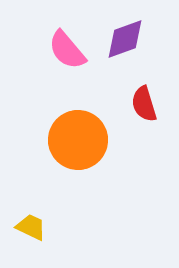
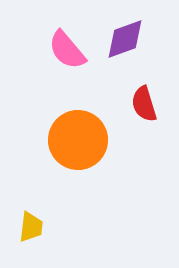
yellow trapezoid: rotated 72 degrees clockwise
